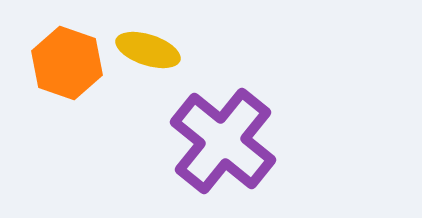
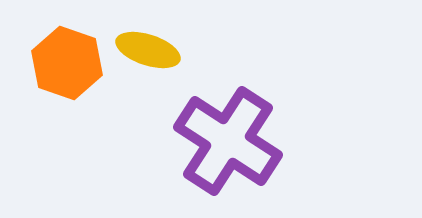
purple cross: moved 5 px right; rotated 6 degrees counterclockwise
